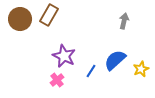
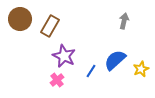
brown rectangle: moved 1 px right, 11 px down
